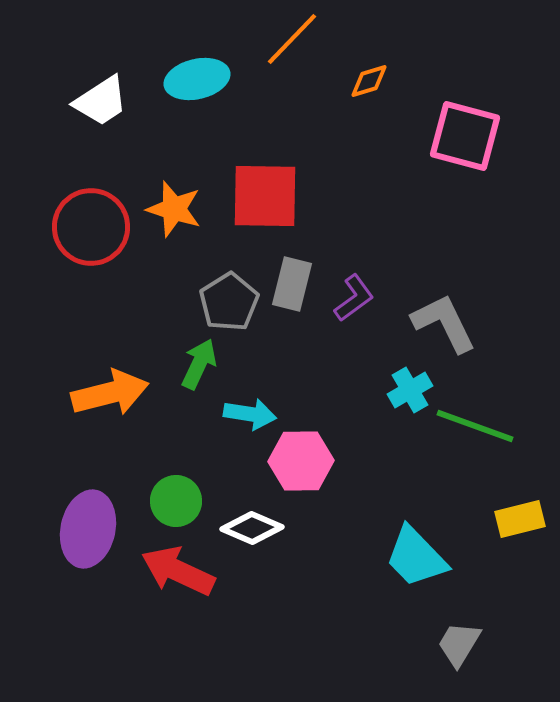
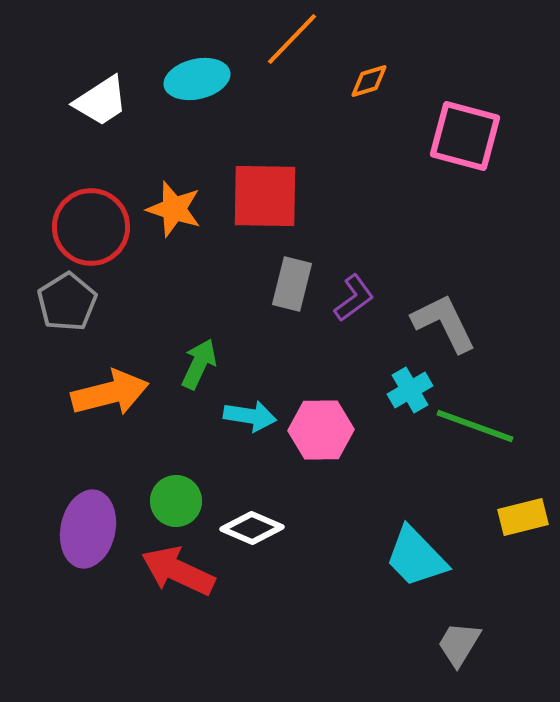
gray pentagon: moved 162 px left
cyan arrow: moved 2 px down
pink hexagon: moved 20 px right, 31 px up
yellow rectangle: moved 3 px right, 2 px up
